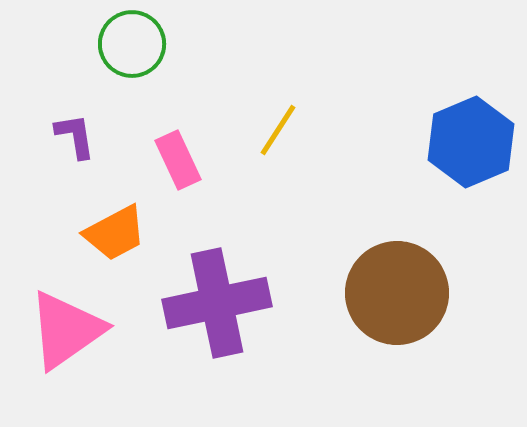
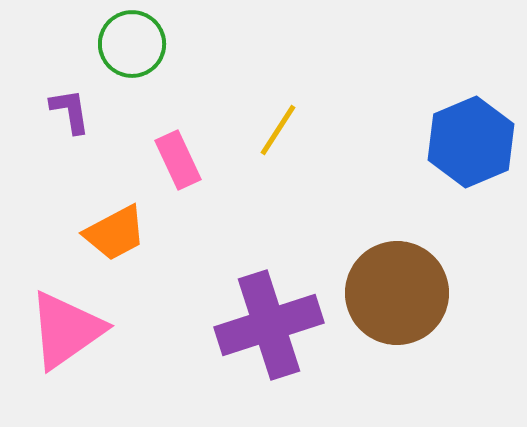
purple L-shape: moved 5 px left, 25 px up
purple cross: moved 52 px right, 22 px down; rotated 6 degrees counterclockwise
